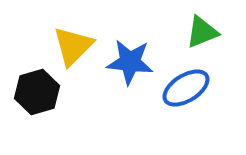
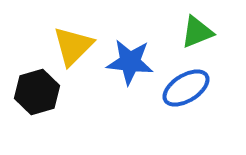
green triangle: moved 5 px left
